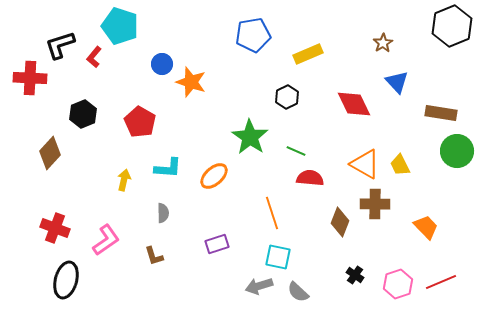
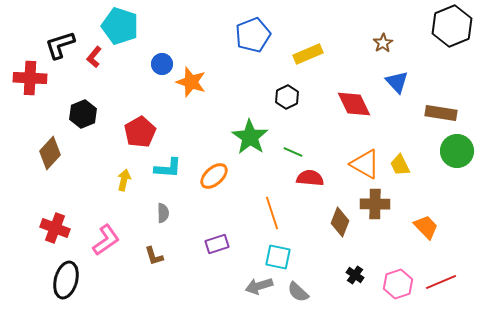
blue pentagon at (253, 35): rotated 12 degrees counterclockwise
red pentagon at (140, 122): moved 10 px down; rotated 12 degrees clockwise
green line at (296, 151): moved 3 px left, 1 px down
